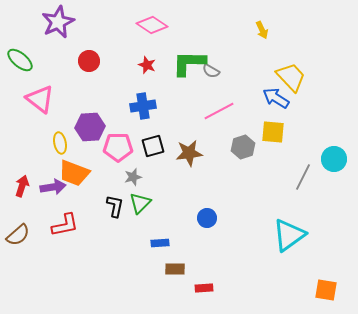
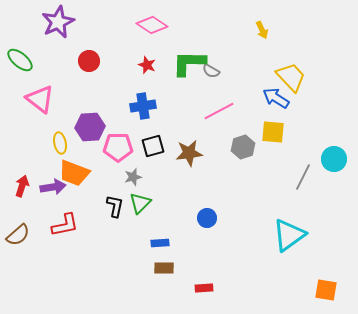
brown rectangle: moved 11 px left, 1 px up
